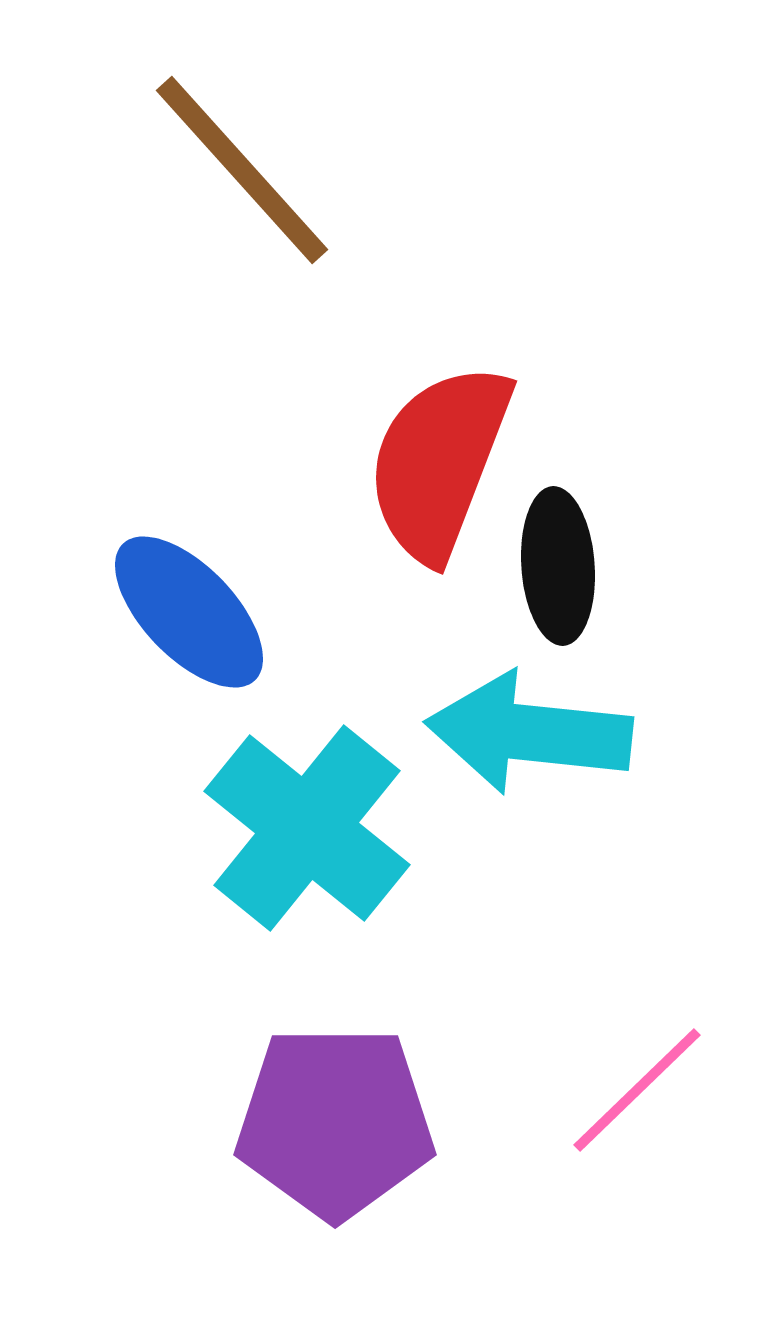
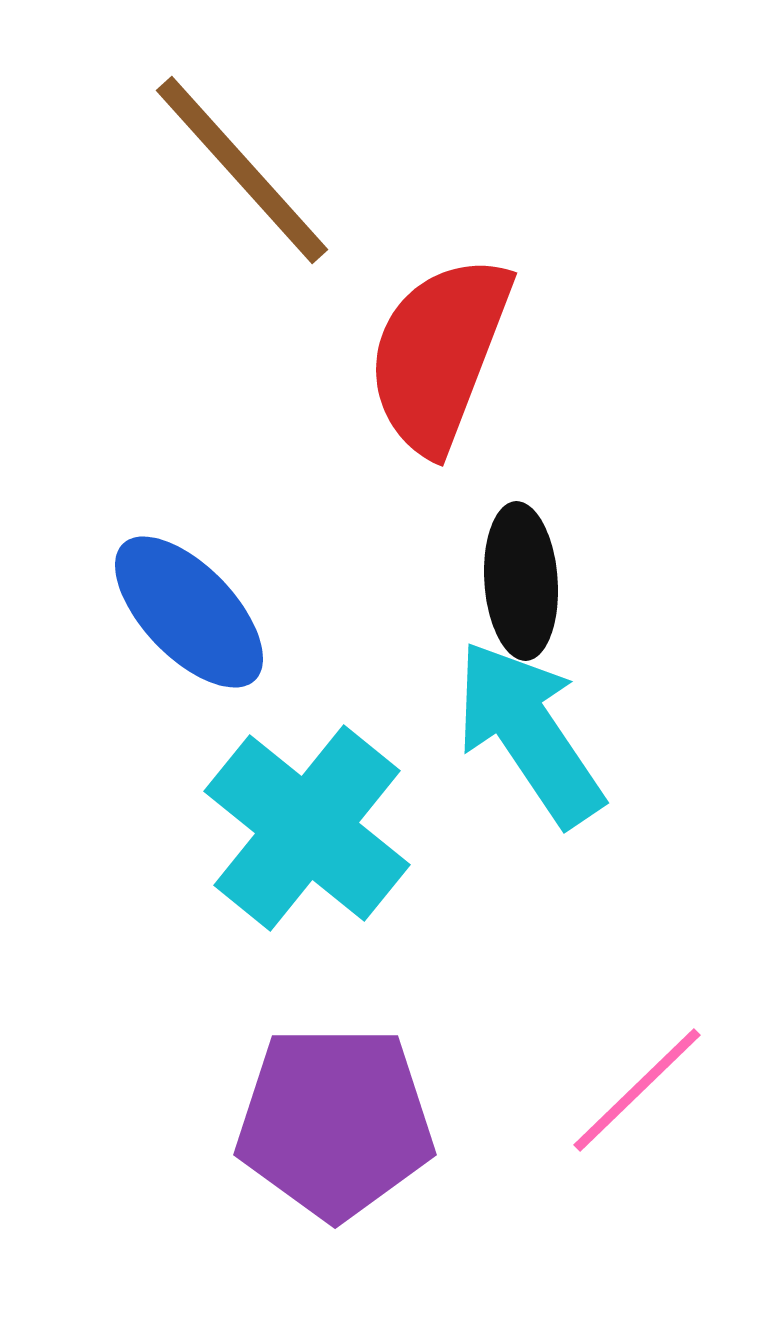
red semicircle: moved 108 px up
black ellipse: moved 37 px left, 15 px down
cyan arrow: rotated 50 degrees clockwise
